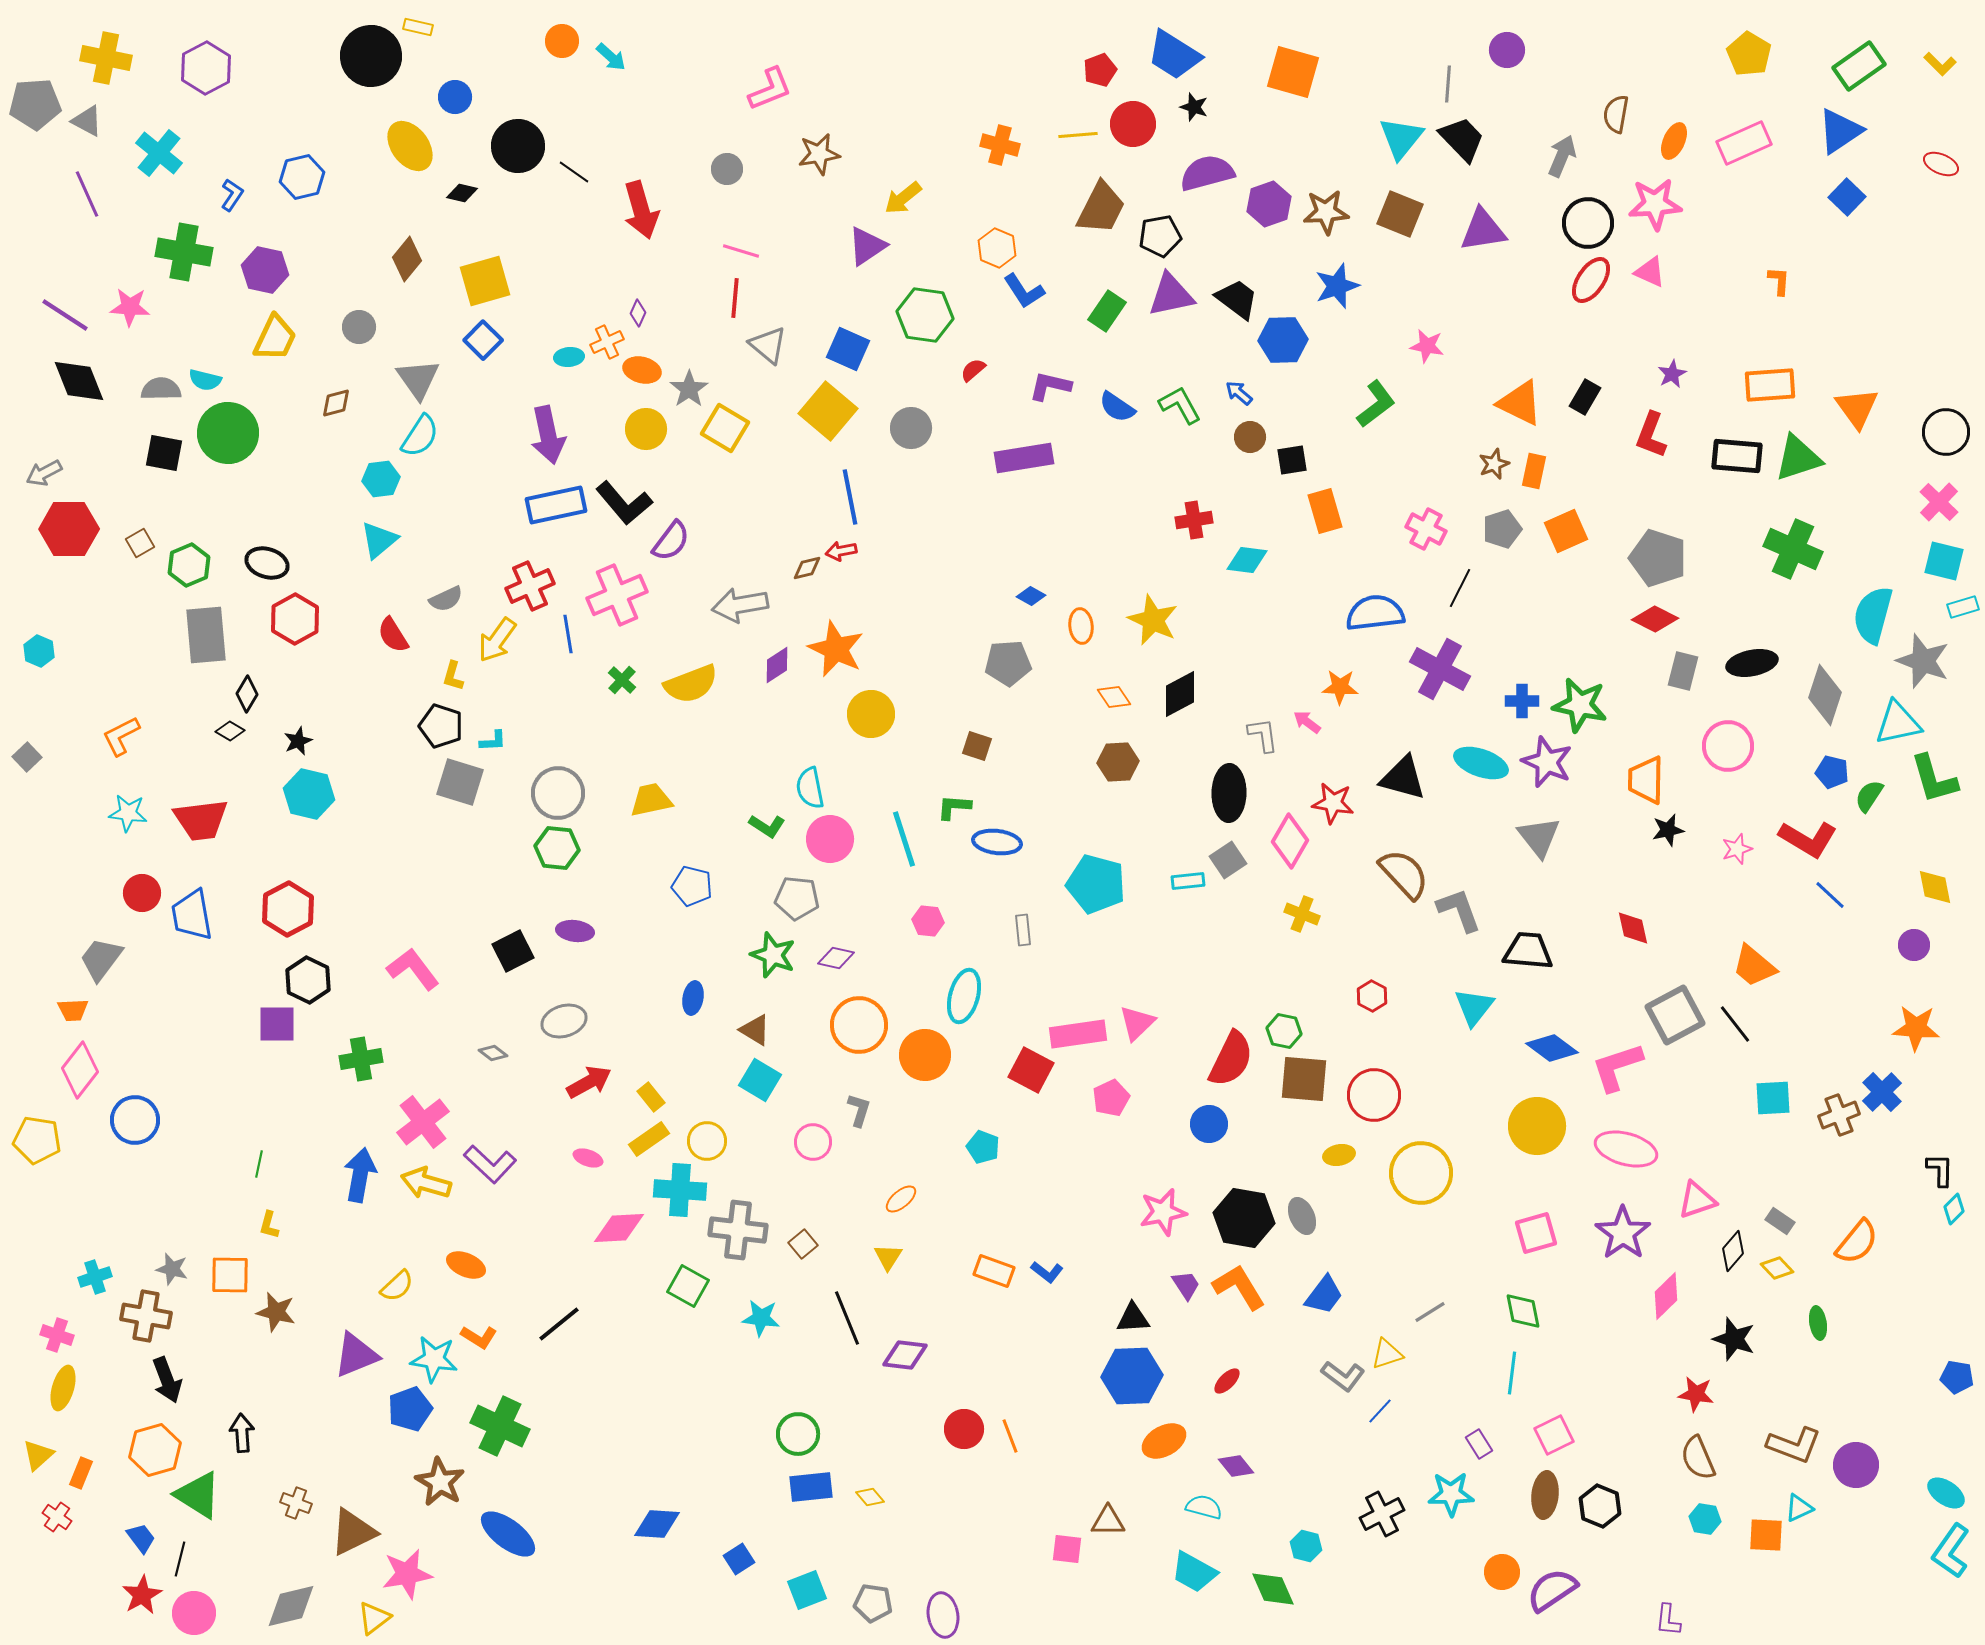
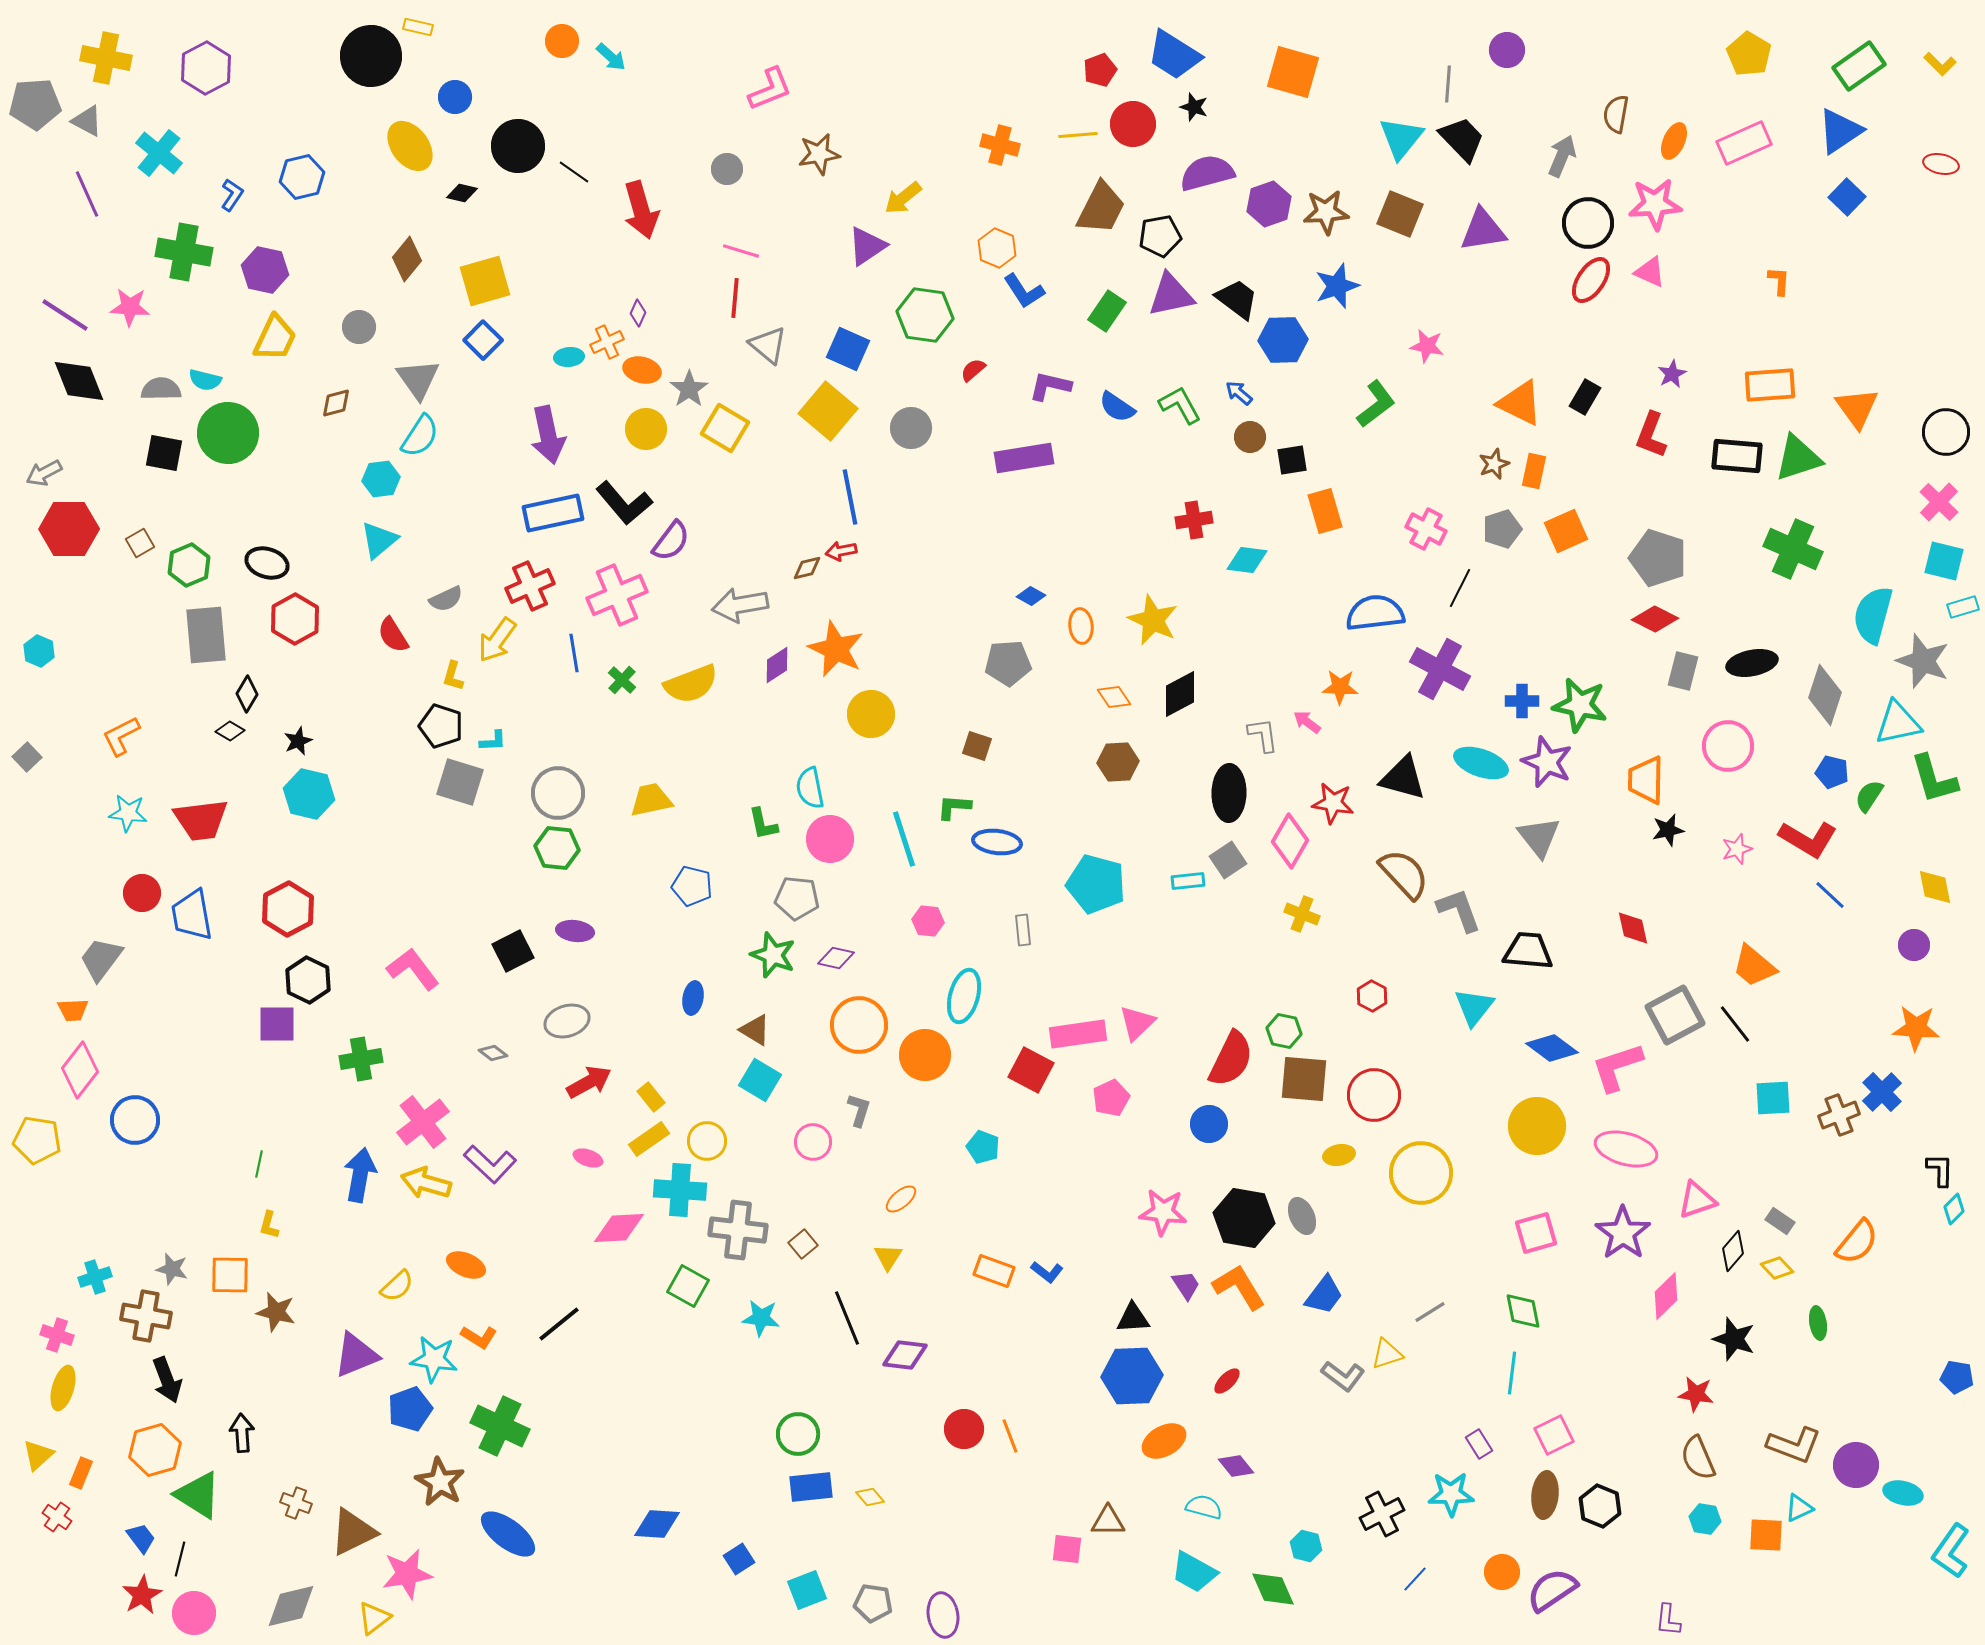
red ellipse at (1941, 164): rotated 12 degrees counterclockwise
blue rectangle at (556, 505): moved 3 px left, 8 px down
blue line at (568, 634): moved 6 px right, 19 px down
green L-shape at (767, 826): moved 4 px left, 2 px up; rotated 45 degrees clockwise
gray ellipse at (564, 1021): moved 3 px right
pink star at (1163, 1212): rotated 18 degrees clockwise
blue line at (1380, 1411): moved 35 px right, 168 px down
cyan ellipse at (1946, 1493): moved 43 px left; rotated 21 degrees counterclockwise
